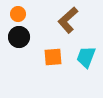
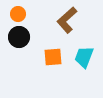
brown L-shape: moved 1 px left
cyan trapezoid: moved 2 px left
